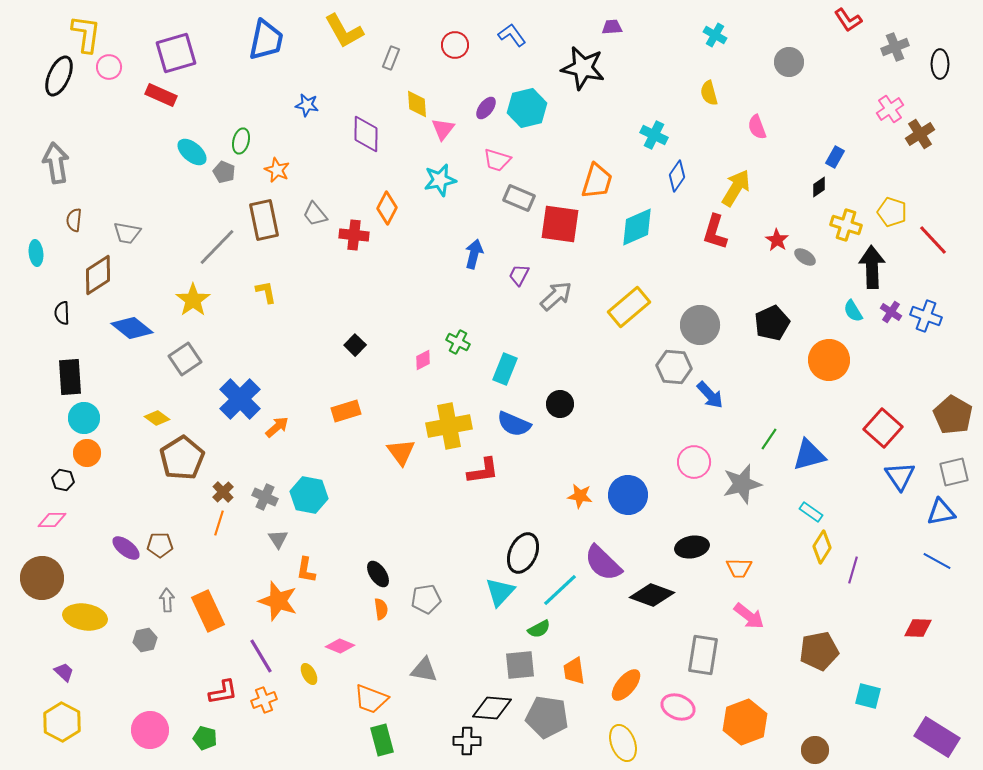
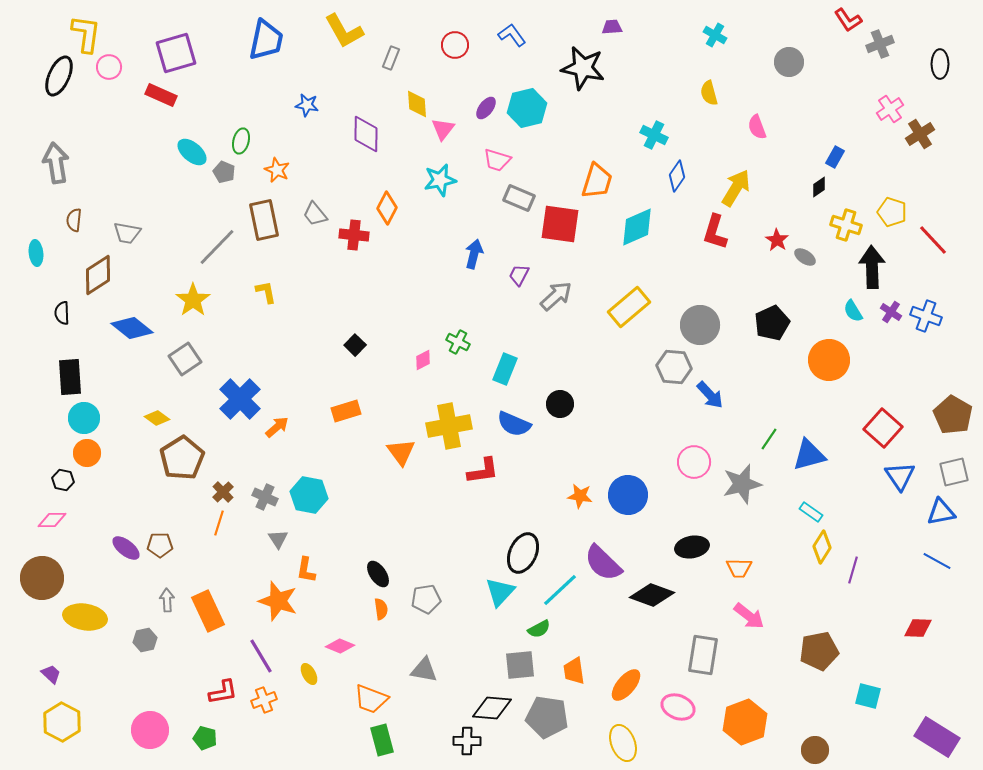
gray cross at (895, 47): moved 15 px left, 3 px up
purple trapezoid at (64, 672): moved 13 px left, 2 px down
